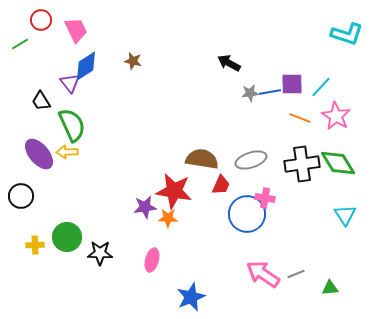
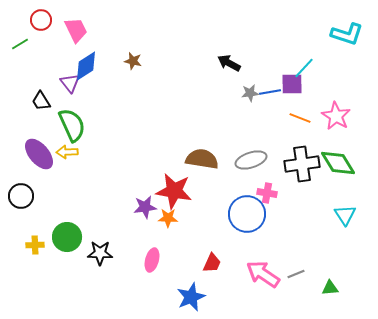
cyan line: moved 17 px left, 19 px up
red trapezoid: moved 9 px left, 78 px down
pink cross: moved 2 px right, 5 px up
